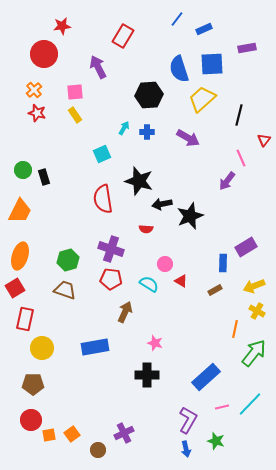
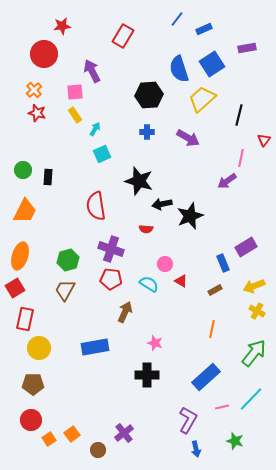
blue square at (212, 64): rotated 30 degrees counterclockwise
purple arrow at (98, 67): moved 6 px left, 4 px down
cyan arrow at (124, 128): moved 29 px left, 1 px down
pink line at (241, 158): rotated 36 degrees clockwise
black rectangle at (44, 177): moved 4 px right; rotated 21 degrees clockwise
purple arrow at (227, 181): rotated 18 degrees clockwise
red semicircle at (103, 199): moved 7 px left, 7 px down
orange trapezoid at (20, 211): moved 5 px right
blue rectangle at (223, 263): rotated 24 degrees counterclockwise
brown trapezoid at (65, 290): rotated 80 degrees counterclockwise
orange line at (235, 329): moved 23 px left
yellow circle at (42, 348): moved 3 px left
cyan line at (250, 404): moved 1 px right, 5 px up
purple cross at (124, 433): rotated 12 degrees counterclockwise
orange square at (49, 435): moved 4 px down; rotated 24 degrees counterclockwise
green star at (216, 441): moved 19 px right
blue arrow at (186, 449): moved 10 px right
